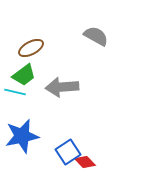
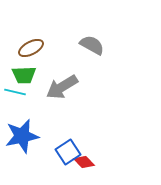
gray semicircle: moved 4 px left, 9 px down
green trapezoid: rotated 35 degrees clockwise
gray arrow: rotated 28 degrees counterclockwise
red diamond: moved 1 px left
